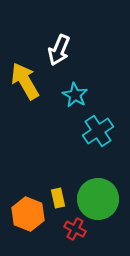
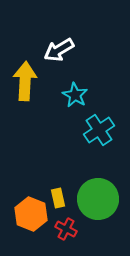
white arrow: rotated 36 degrees clockwise
yellow arrow: rotated 33 degrees clockwise
cyan cross: moved 1 px right, 1 px up
orange hexagon: moved 3 px right
red cross: moved 9 px left
